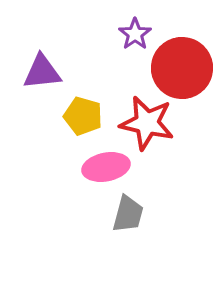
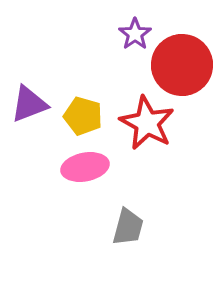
red circle: moved 3 px up
purple triangle: moved 13 px left, 32 px down; rotated 15 degrees counterclockwise
red star: rotated 16 degrees clockwise
pink ellipse: moved 21 px left
gray trapezoid: moved 13 px down
